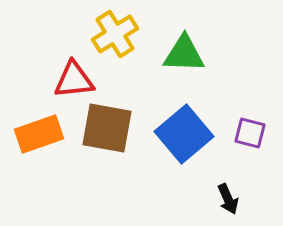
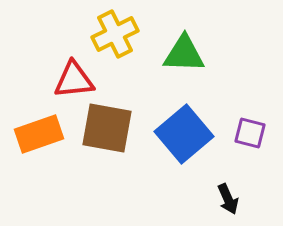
yellow cross: rotated 6 degrees clockwise
